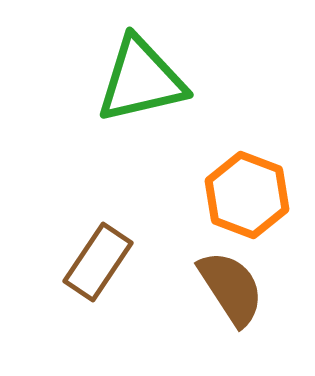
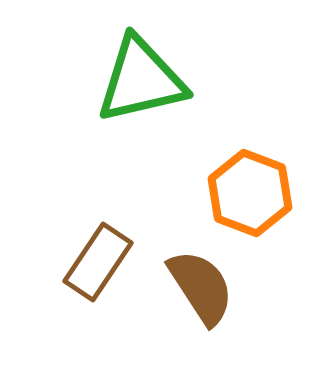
orange hexagon: moved 3 px right, 2 px up
brown semicircle: moved 30 px left, 1 px up
